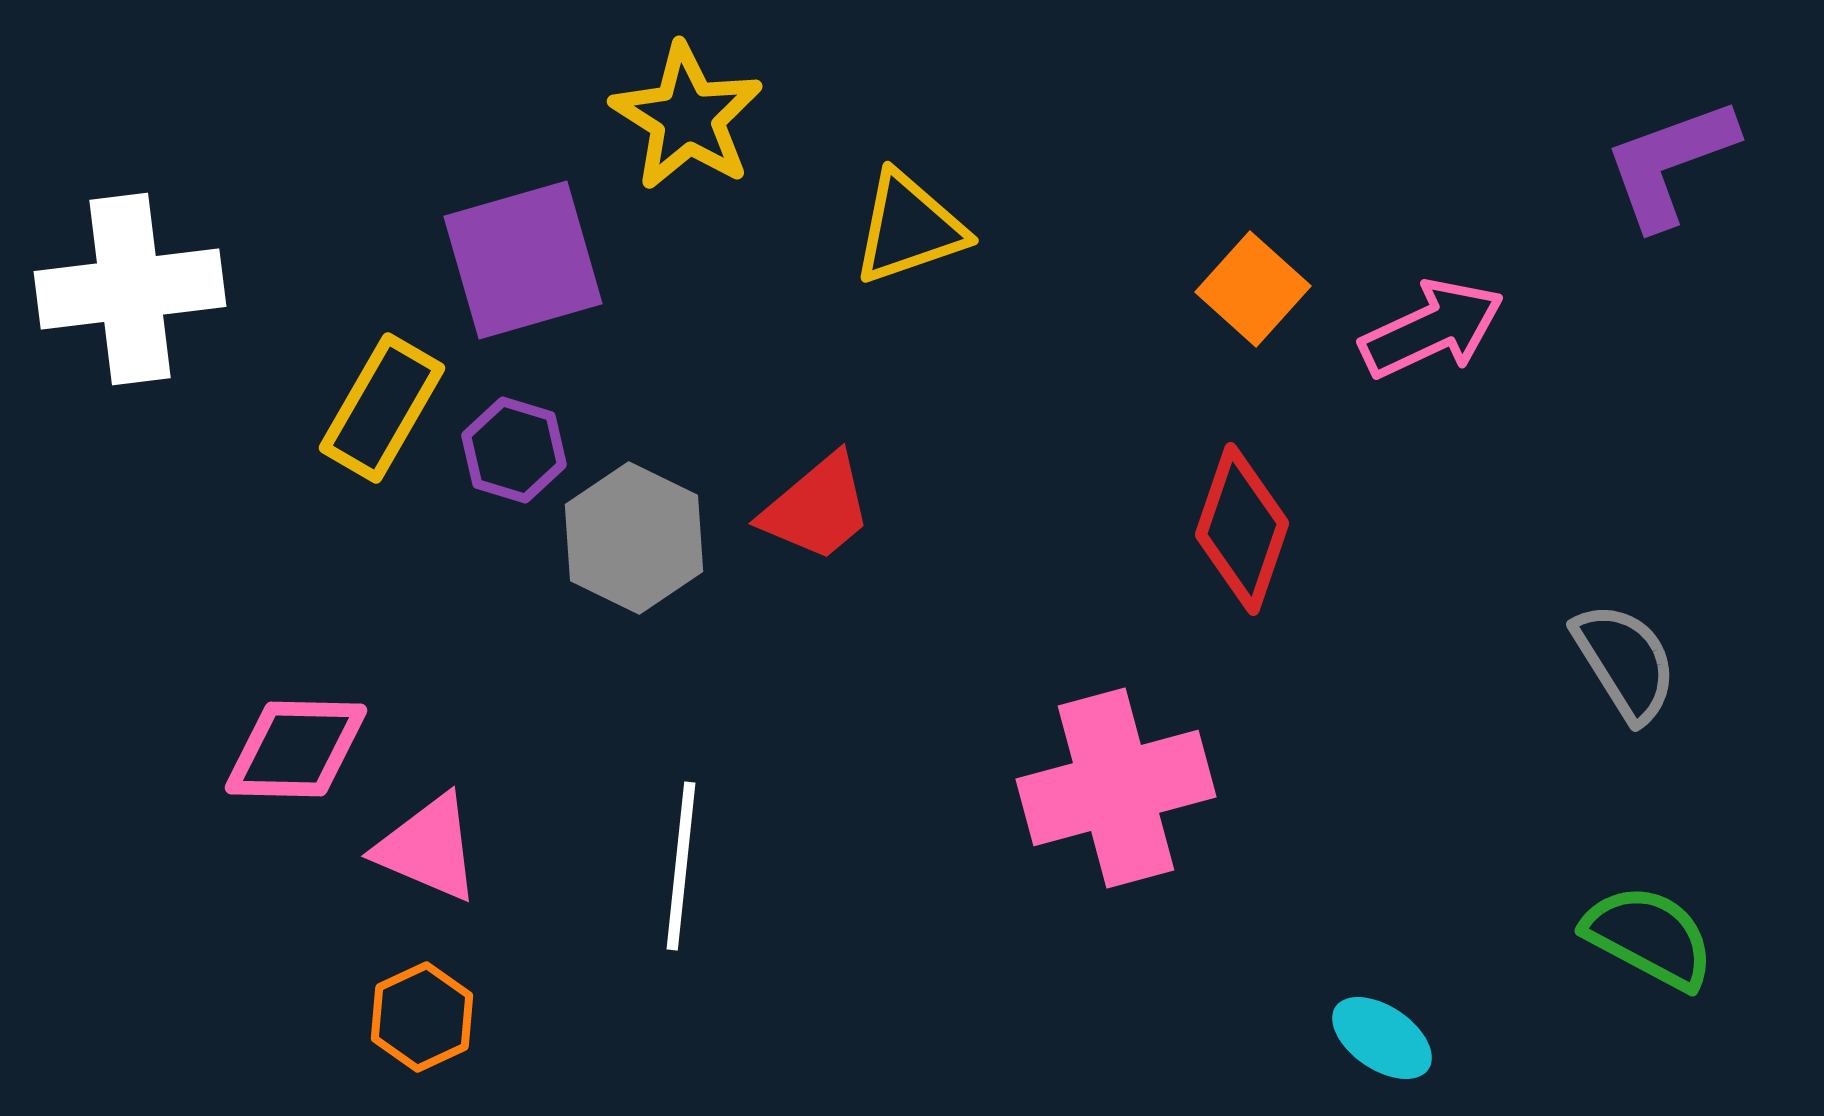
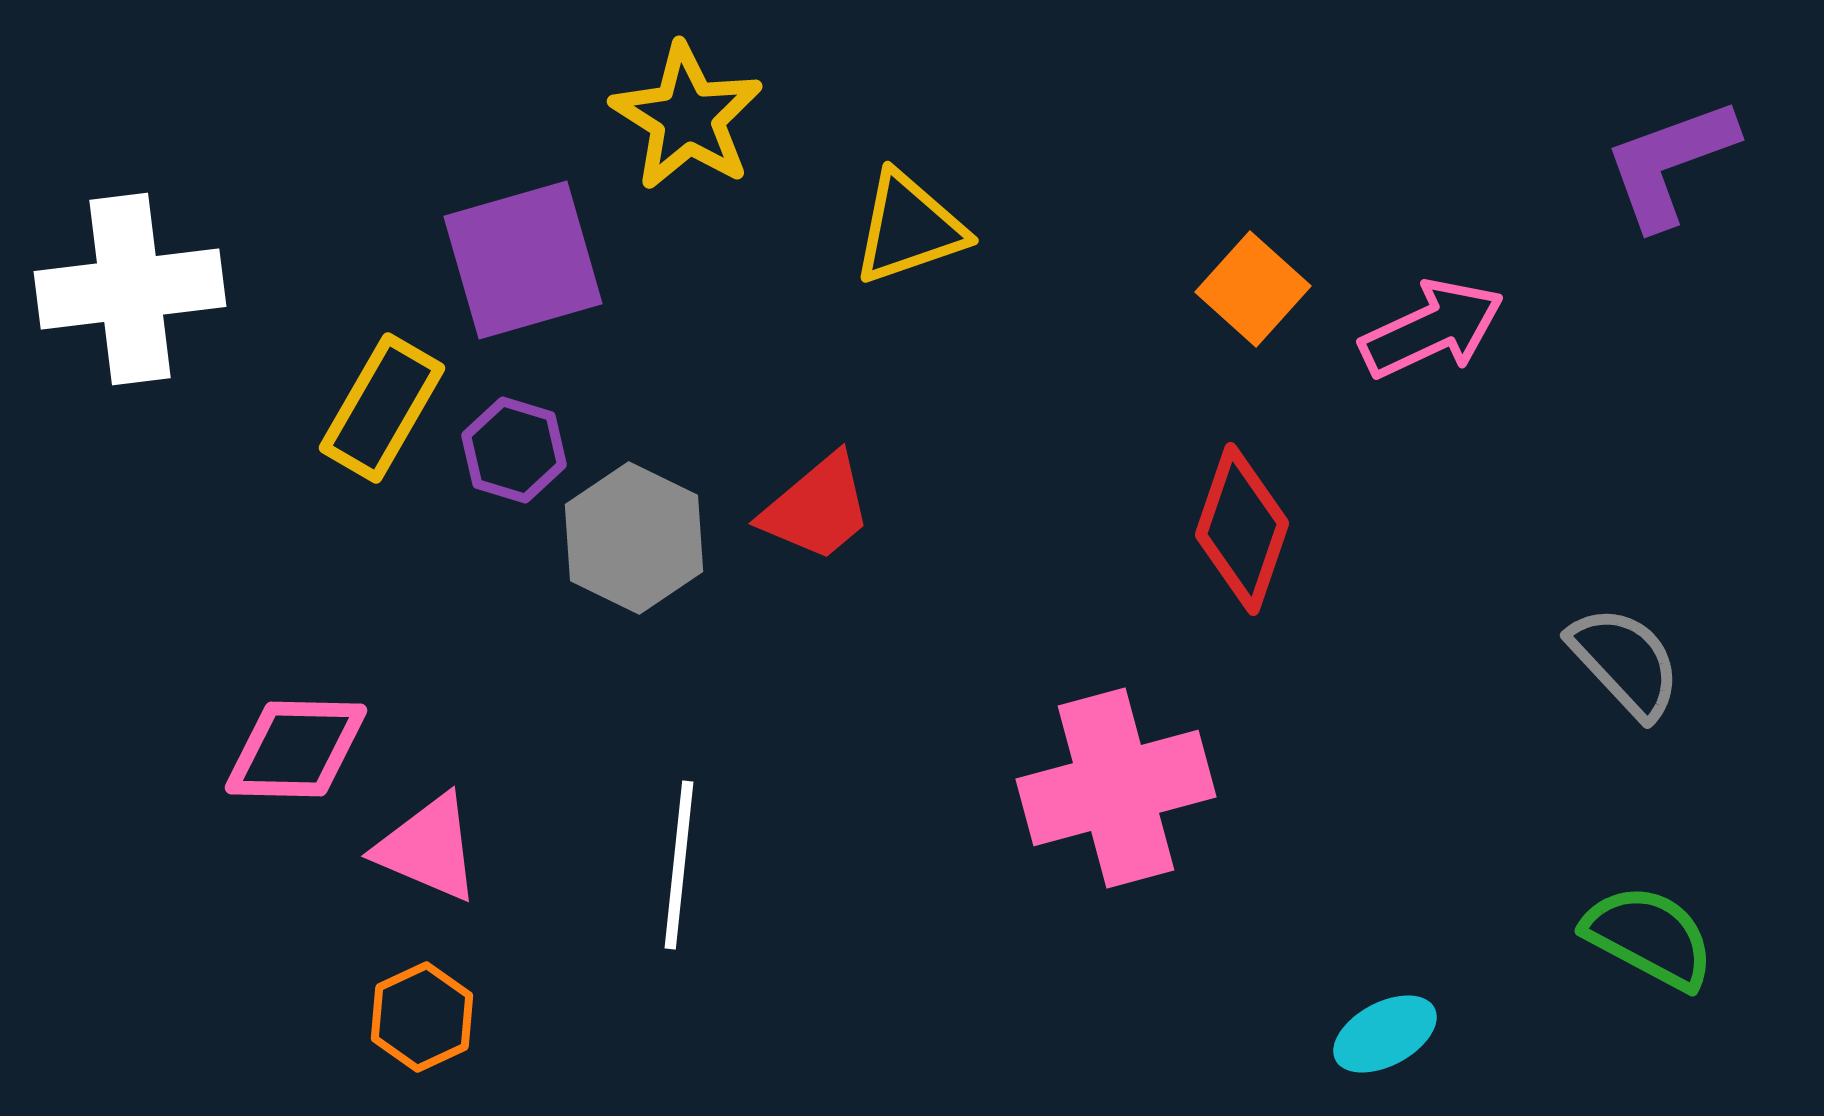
gray semicircle: rotated 11 degrees counterclockwise
white line: moved 2 px left, 1 px up
cyan ellipse: moved 3 px right, 4 px up; rotated 62 degrees counterclockwise
